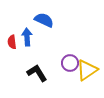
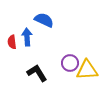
yellow triangle: rotated 30 degrees clockwise
